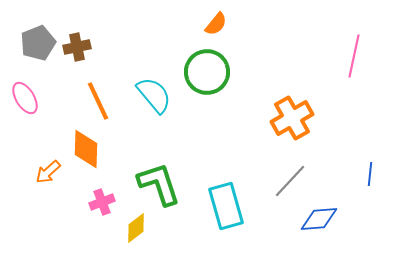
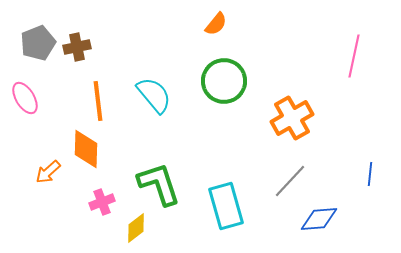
green circle: moved 17 px right, 9 px down
orange line: rotated 18 degrees clockwise
